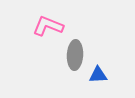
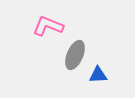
gray ellipse: rotated 20 degrees clockwise
